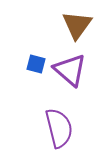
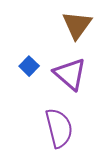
blue square: moved 7 px left, 2 px down; rotated 30 degrees clockwise
purple triangle: moved 4 px down
